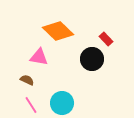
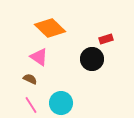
orange diamond: moved 8 px left, 3 px up
red rectangle: rotated 64 degrees counterclockwise
pink triangle: rotated 24 degrees clockwise
brown semicircle: moved 3 px right, 1 px up
cyan circle: moved 1 px left
